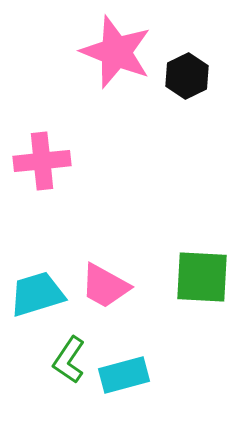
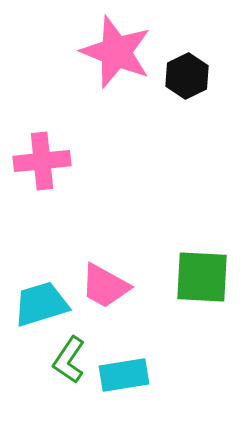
cyan trapezoid: moved 4 px right, 10 px down
cyan rectangle: rotated 6 degrees clockwise
